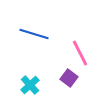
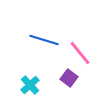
blue line: moved 10 px right, 6 px down
pink line: rotated 12 degrees counterclockwise
